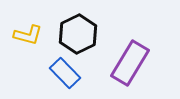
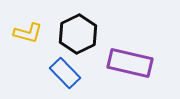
yellow L-shape: moved 2 px up
purple rectangle: rotated 72 degrees clockwise
